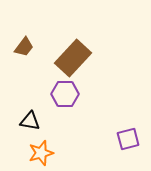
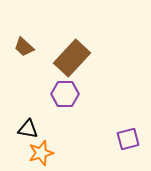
brown trapezoid: rotated 95 degrees clockwise
brown rectangle: moved 1 px left
black triangle: moved 2 px left, 8 px down
